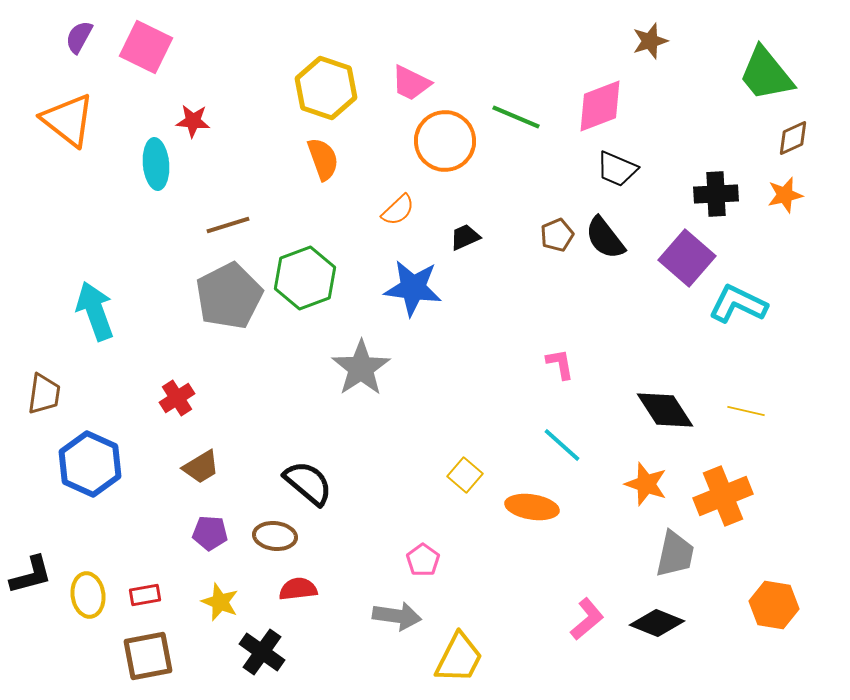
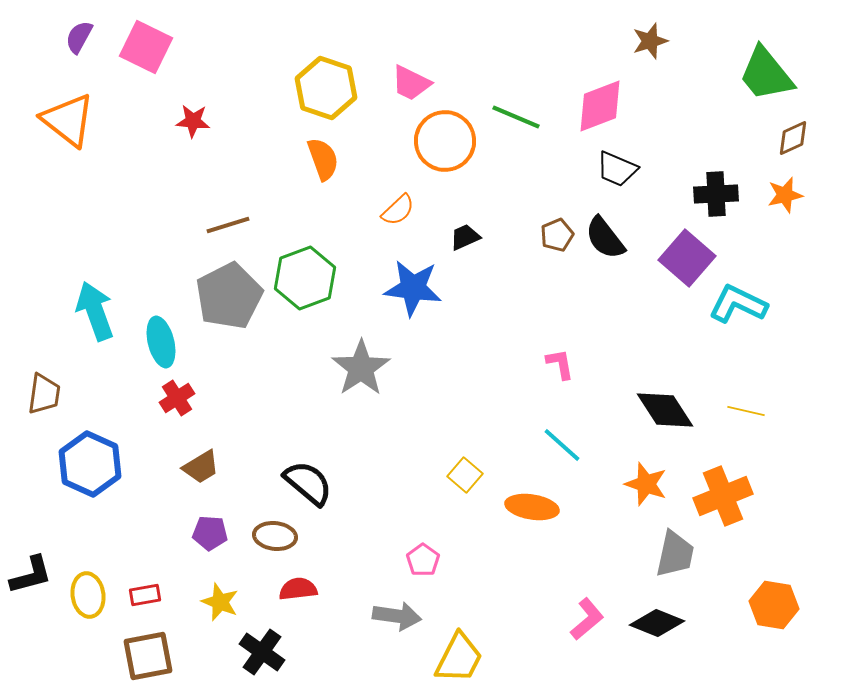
cyan ellipse at (156, 164): moved 5 px right, 178 px down; rotated 9 degrees counterclockwise
